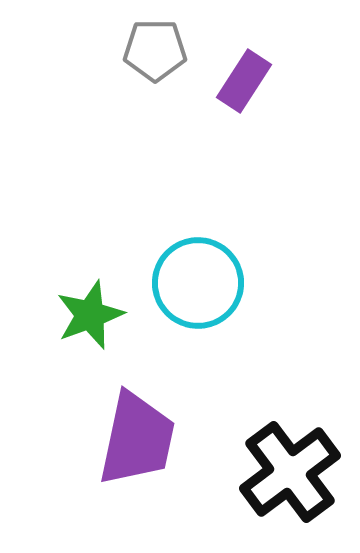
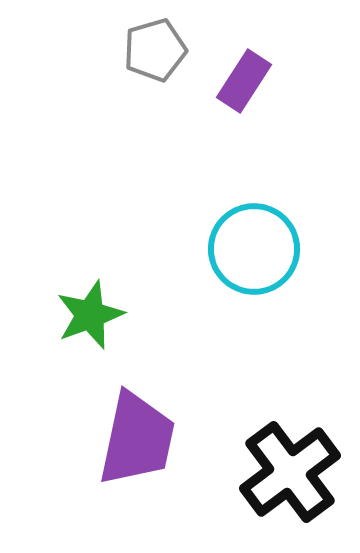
gray pentagon: rotated 16 degrees counterclockwise
cyan circle: moved 56 px right, 34 px up
